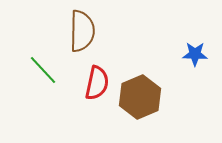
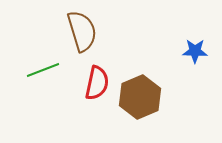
brown semicircle: rotated 18 degrees counterclockwise
blue star: moved 3 px up
green line: rotated 68 degrees counterclockwise
